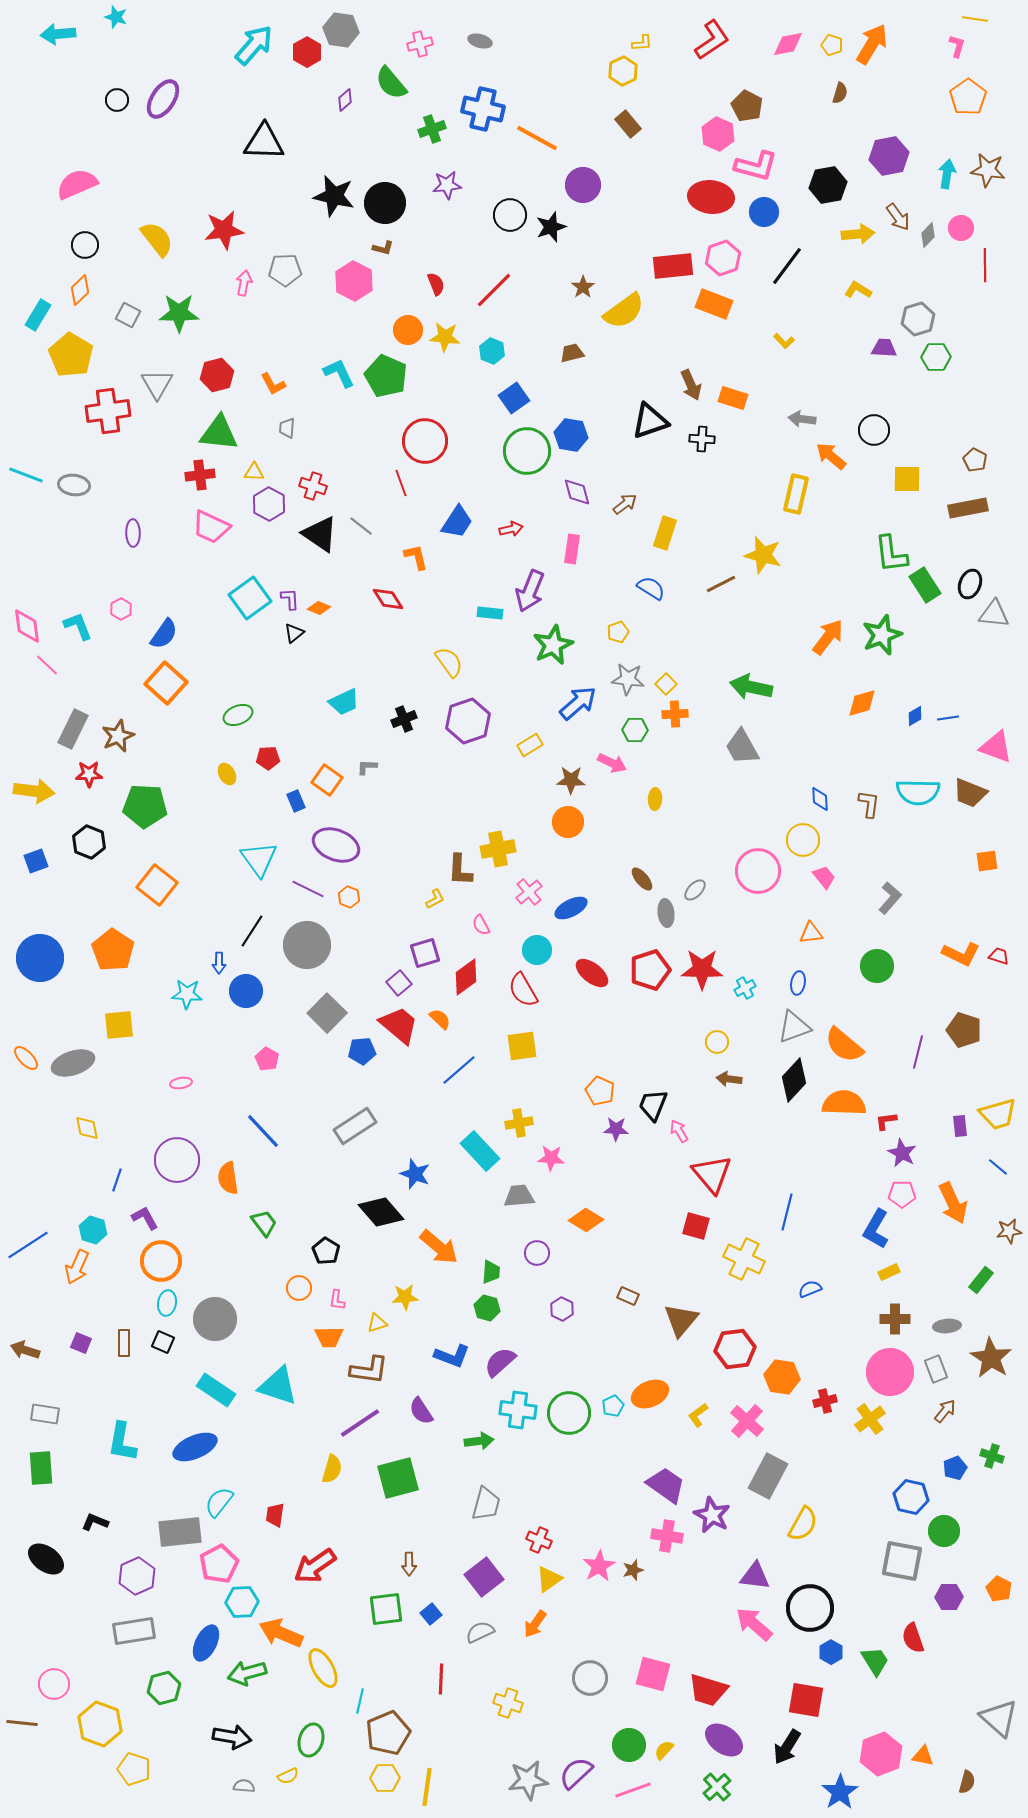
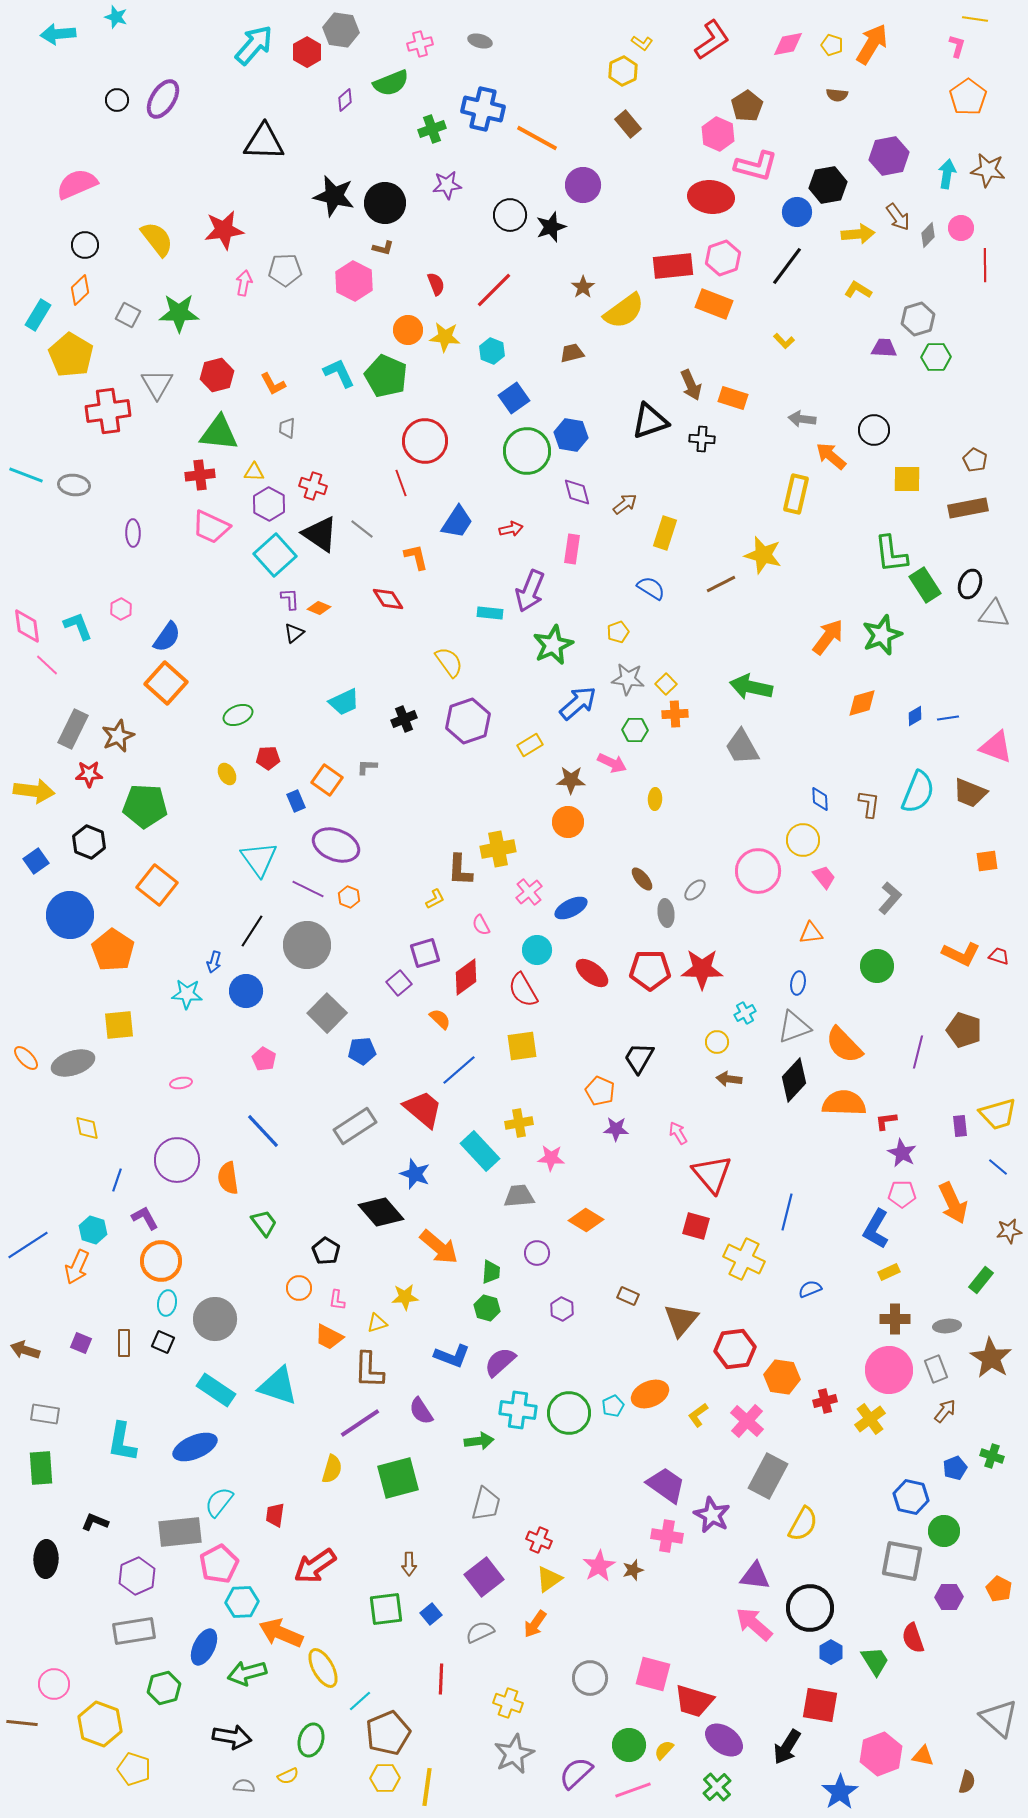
yellow L-shape at (642, 43): rotated 40 degrees clockwise
green semicircle at (391, 83): rotated 72 degrees counterclockwise
brown semicircle at (840, 93): moved 3 px left, 2 px down; rotated 80 degrees clockwise
brown pentagon at (747, 106): rotated 12 degrees clockwise
blue circle at (764, 212): moved 33 px right
gray line at (361, 526): moved 1 px right, 3 px down
cyan square at (250, 598): moved 25 px right, 43 px up; rotated 6 degrees counterclockwise
blue semicircle at (164, 634): moved 3 px right, 3 px down
cyan semicircle at (918, 792): rotated 69 degrees counterclockwise
blue square at (36, 861): rotated 15 degrees counterclockwise
blue circle at (40, 958): moved 30 px right, 43 px up
blue arrow at (219, 963): moved 5 px left, 1 px up; rotated 15 degrees clockwise
red pentagon at (650, 970): rotated 18 degrees clockwise
cyan cross at (745, 988): moved 25 px down
red trapezoid at (399, 1025): moved 24 px right, 84 px down
orange semicircle at (844, 1045): rotated 6 degrees clockwise
pink pentagon at (267, 1059): moved 3 px left
black trapezoid at (653, 1105): moved 14 px left, 47 px up; rotated 8 degrees clockwise
pink arrow at (679, 1131): moved 1 px left, 2 px down
orange trapezoid at (329, 1337): rotated 28 degrees clockwise
brown L-shape at (369, 1370): rotated 84 degrees clockwise
pink circle at (890, 1372): moved 1 px left, 2 px up
black ellipse at (46, 1559): rotated 57 degrees clockwise
blue ellipse at (206, 1643): moved 2 px left, 4 px down
red trapezoid at (708, 1690): moved 14 px left, 11 px down
red square at (806, 1700): moved 14 px right, 5 px down
cyan line at (360, 1701): rotated 35 degrees clockwise
gray star at (528, 1780): moved 14 px left, 26 px up; rotated 18 degrees counterclockwise
